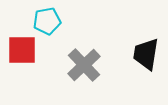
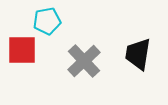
black trapezoid: moved 8 px left
gray cross: moved 4 px up
